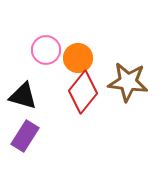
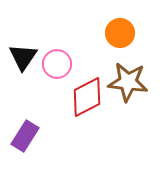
pink circle: moved 11 px right, 14 px down
orange circle: moved 42 px right, 25 px up
red diamond: moved 4 px right, 5 px down; rotated 24 degrees clockwise
black triangle: moved 39 px up; rotated 48 degrees clockwise
